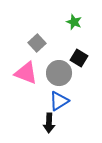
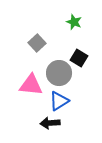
pink triangle: moved 5 px right, 12 px down; rotated 15 degrees counterclockwise
black arrow: moved 1 px right; rotated 84 degrees clockwise
